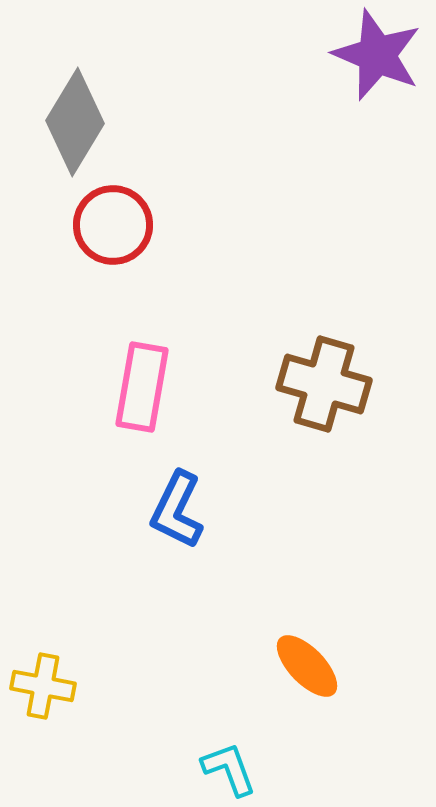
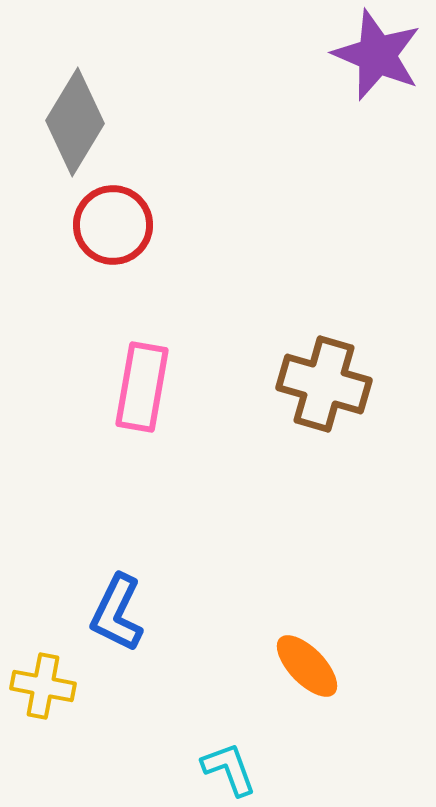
blue L-shape: moved 60 px left, 103 px down
